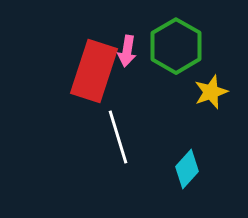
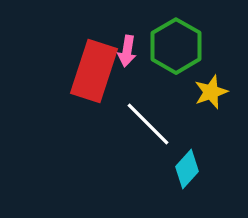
white line: moved 30 px right, 13 px up; rotated 28 degrees counterclockwise
